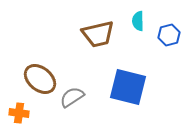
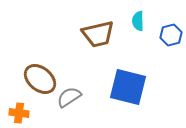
blue hexagon: moved 2 px right
gray semicircle: moved 3 px left
